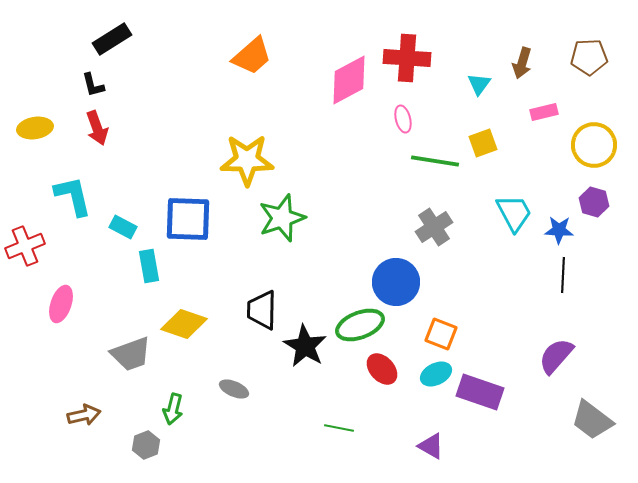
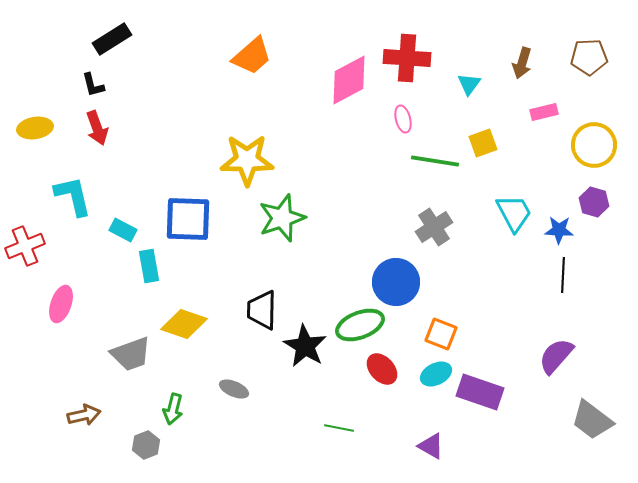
cyan triangle at (479, 84): moved 10 px left
cyan rectangle at (123, 227): moved 3 px down
